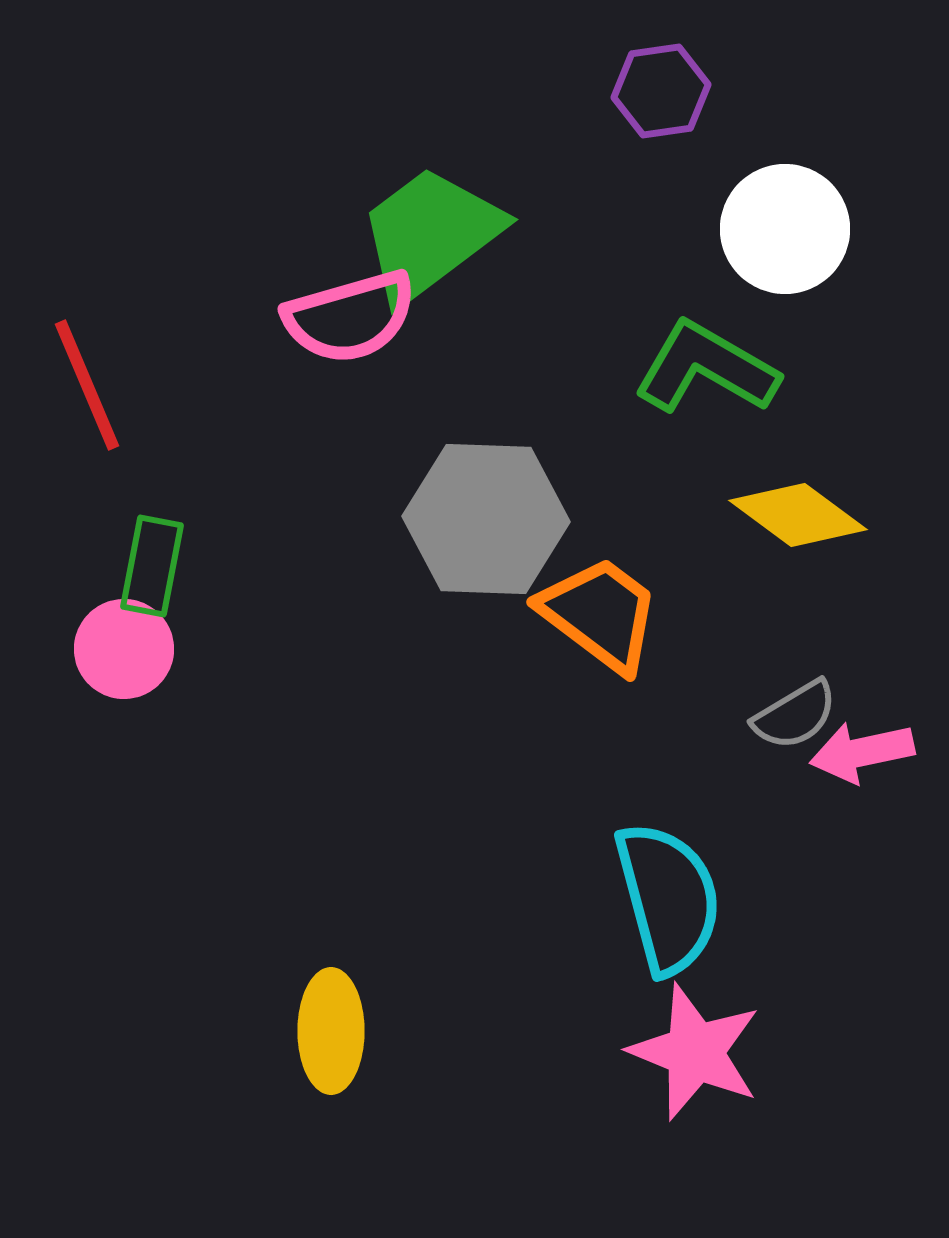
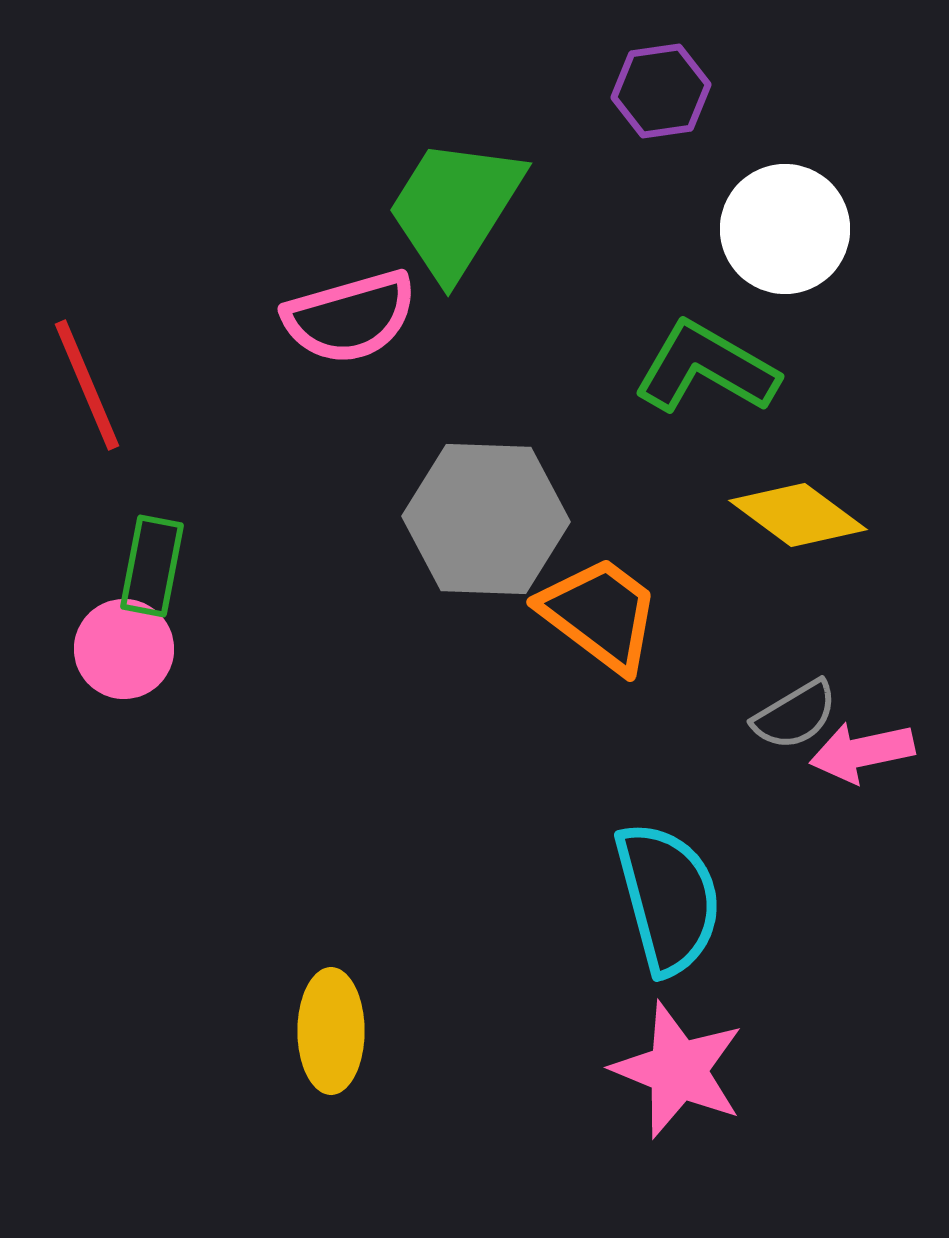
green trapezoid: moved 25 px right, 26 px up; rotated 21 degrees counterclockwise
pink star: moved 17 px left, 18 px down
